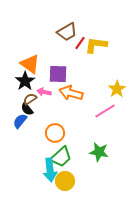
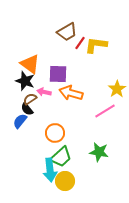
black star: rotated 18 degrees counterclockwise
